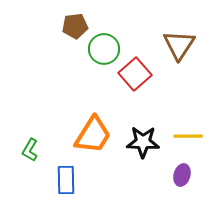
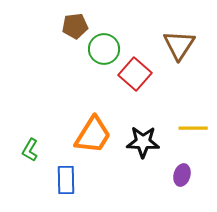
red square: rotated 8 degrees counterclockwise
yellow line: moved 5 px right, 8 px up
